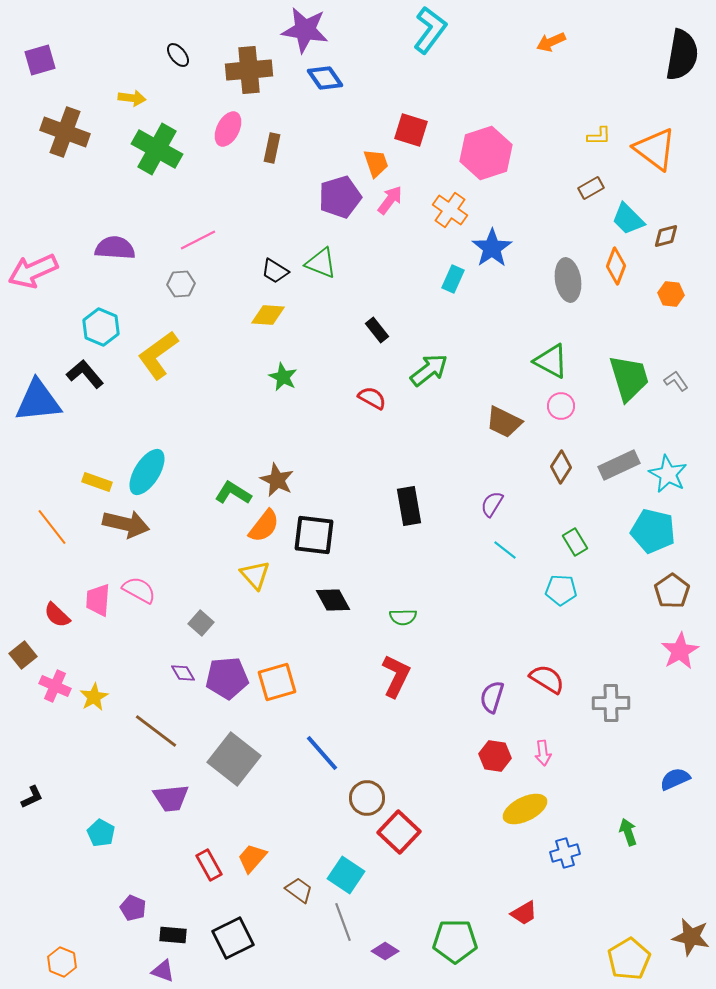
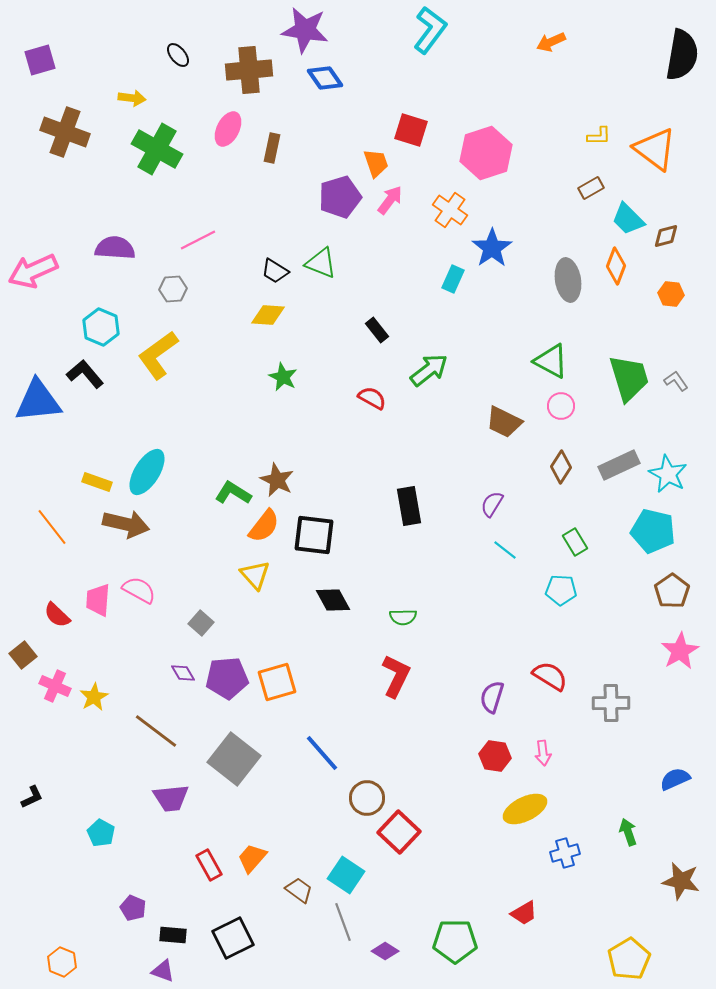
gray hexagon at (181, 284): moved 8 px left, 5 px down
red semicircle at (547, 679): moved 3 px right, 3 px up
brown star at (691, 937): moved 10 px left, 56 px up
